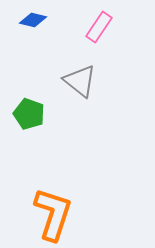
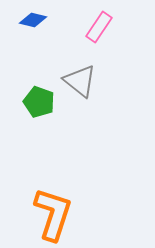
green pentagon: moved 10 px right, 12 px up
